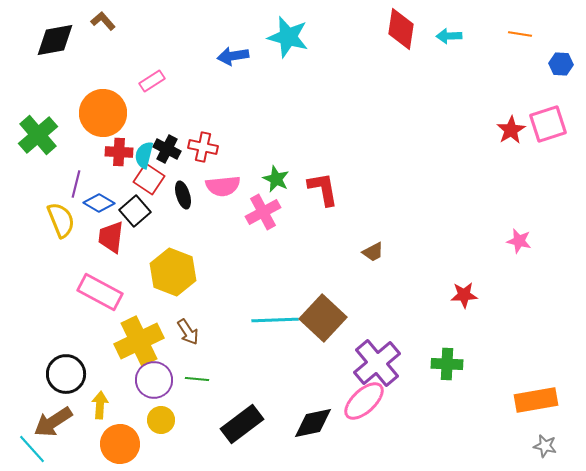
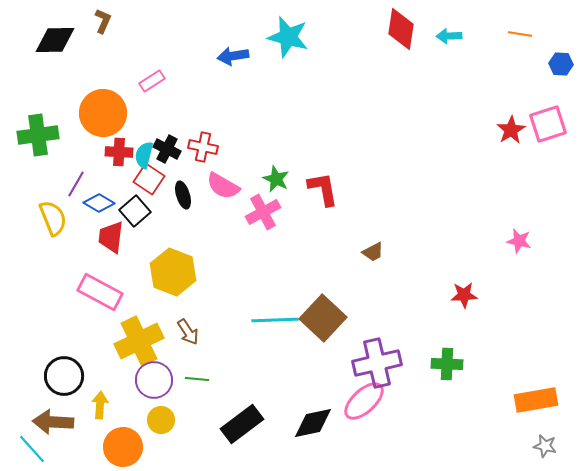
brown L-shape at (103, 21): rotated 65 degrees clockwise
black diamond at (55, 40): rotated 9 degrees clockwise
green cross at (38, 135): rotated 33 degrees clockwise
purple line at (76, 184): rotated 16 degrees clockwise
pink semicircle at (223, 186): rotated 36 degrees clockwise
yellow semicircle at (61, 220): moved 8 px left, 2 px up
purple cross at (377, 363): rotated 27 degrees clockwise
black circle at (66, 374): moved 2 px left, 2 px down
brown arrow at (53, 422): rotated 36 degrees clockwise
orange circle at (120, 444): moved 3 px right, 3 px down
